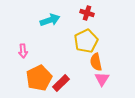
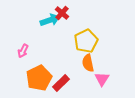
red cross: moved 25 px left; rotated 24 degrees clockwise
pink arrow: rotated 32 degrees clockwise
orange semicircle: moved 8 px left, 1 px down
